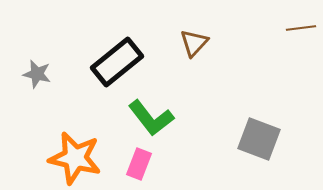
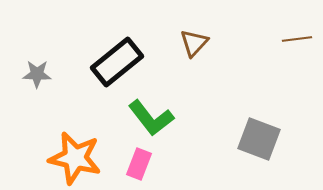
brown line: moved 4 px left, 11 px down
gray star: rotated 12 degrees counterclockwise
